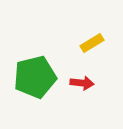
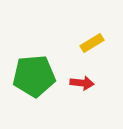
green pentagon: moved 1 px left, 1 px up; rotated 9 degrees clockwise
